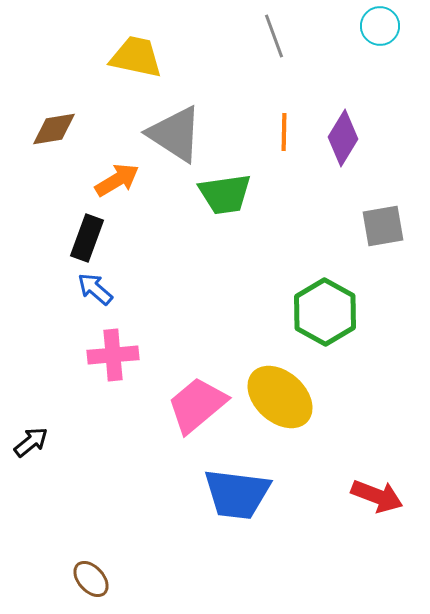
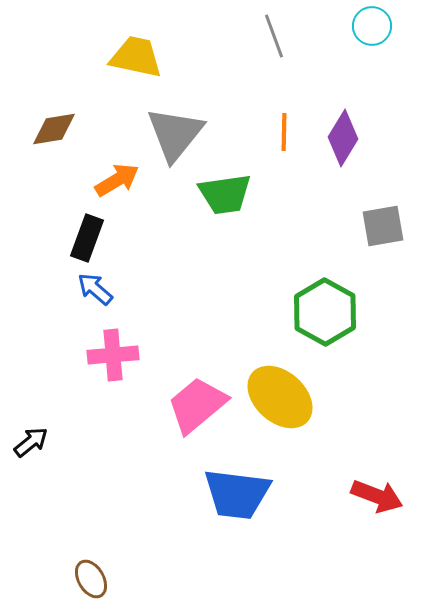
cyan circle: moved 8 px left
gray triangle: rotated 36 degrees clockwise
brown ellipse: rotated 12 degrees clockwise
